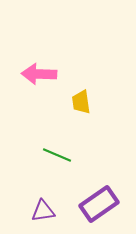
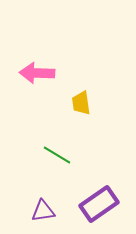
pink arrow: moved 2 px left, 1 px up
yellow trapezoid: moved 1 px down
green line: rotated 8 degrees clockwise
